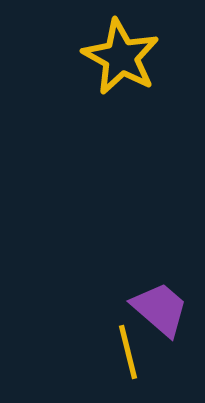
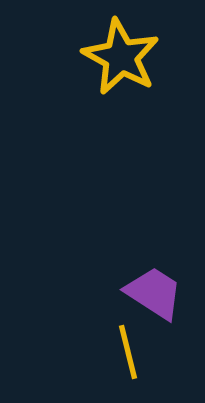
purple trapezoid: moved 6 px left, 16 px up; rotated 8 degrees counterclockwise
